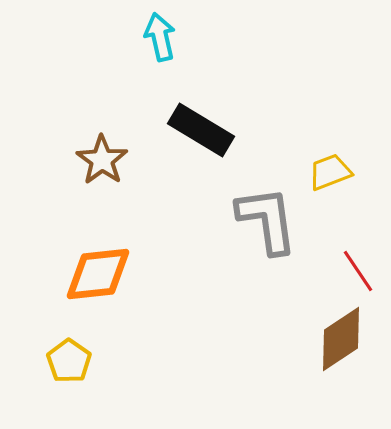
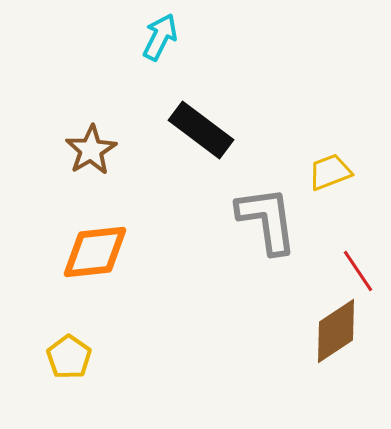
cyan arrow: rotated 39 degrees clockwise
black rectangle: rotated 6 degrees clockwise
brown star: moved 11 px left, 10 px up; rotated 6 degrees clockwise
orange diamond: moved 3 px left, 22 px up
brown diamond: moved 5 px left, 8 px up
yellow pentagon: moved 4 px up
